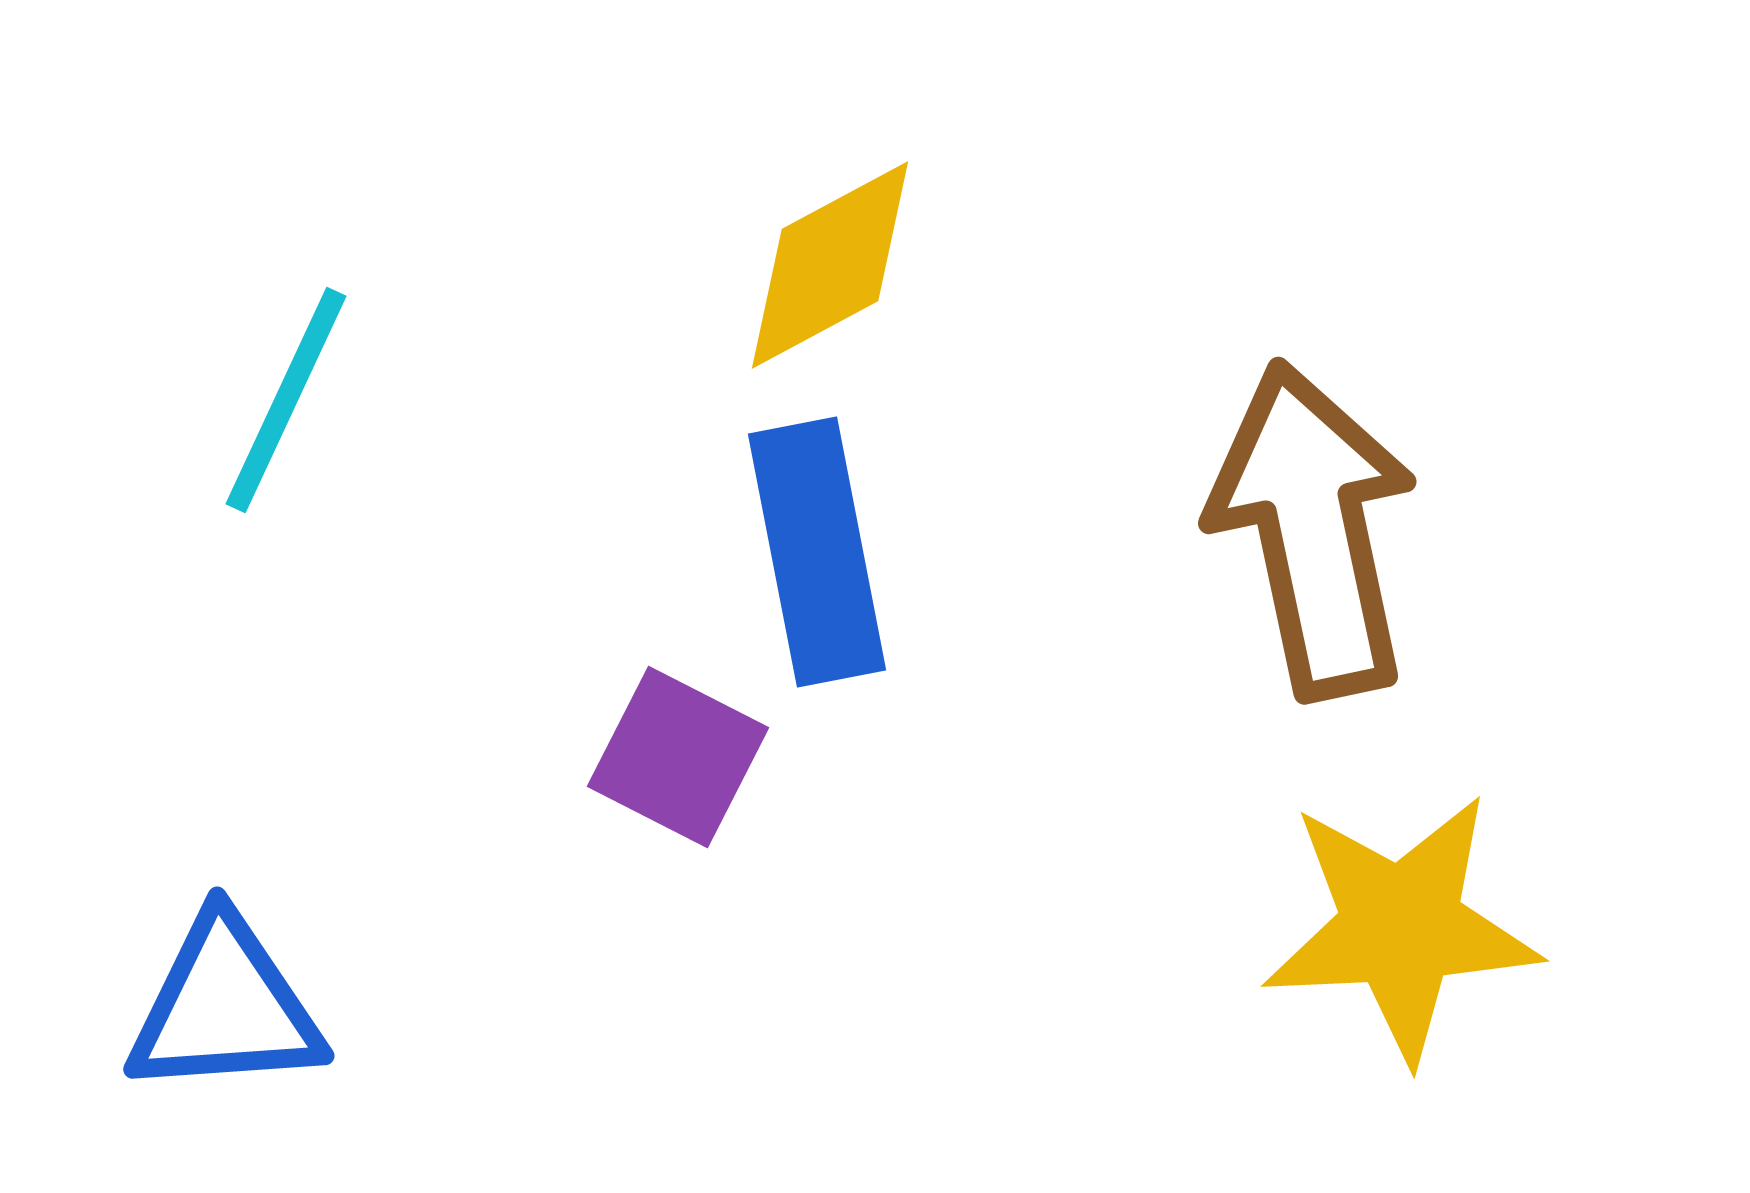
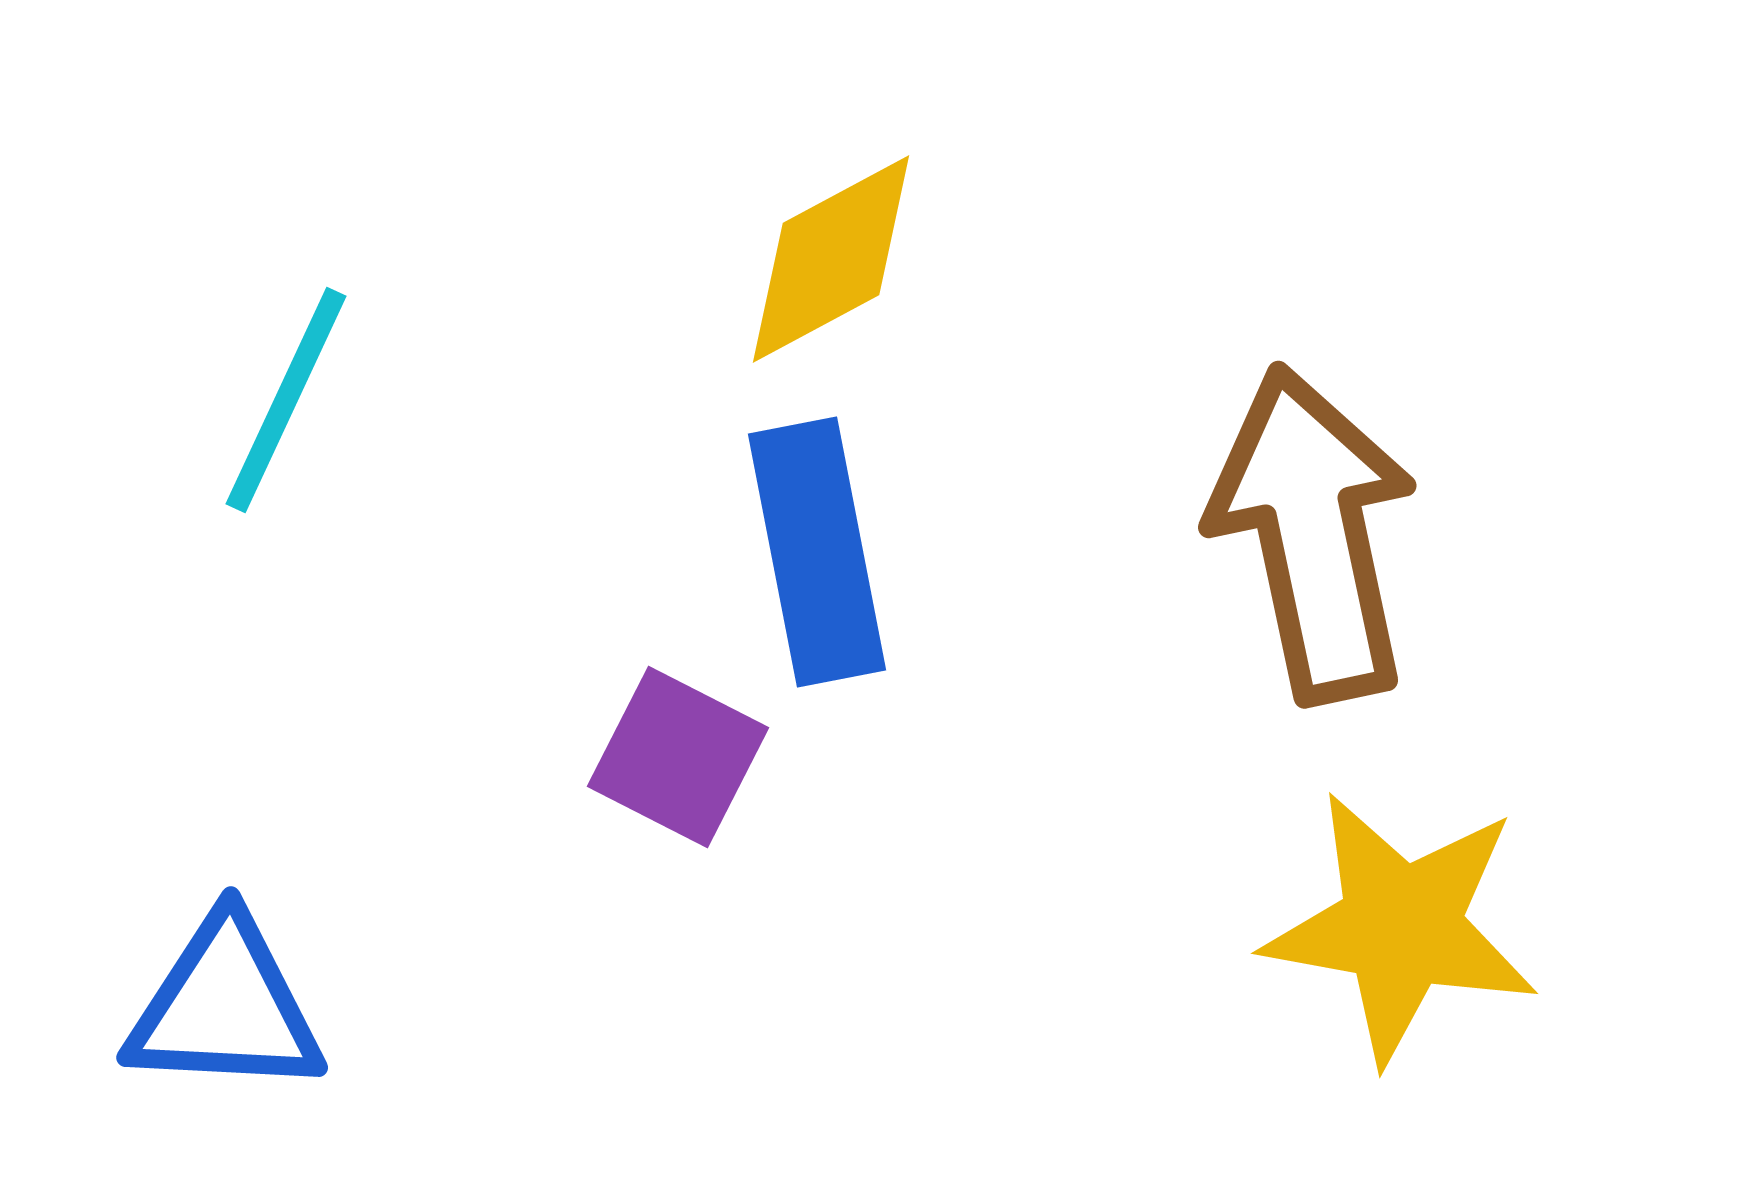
yellow diamond: moved 1 px right, 6 px up
brown arrow: moved 4 px down
yellow star: rotated 13 degrees clockwise
blue triangle: rotated 7 degrees clockwise
